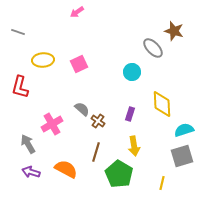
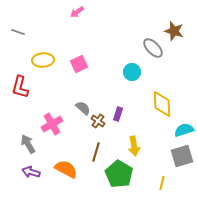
gray semicircle: moved 1 px right, 1 px up
purple rectangle: moved 12 px left
